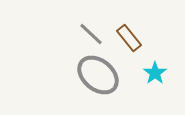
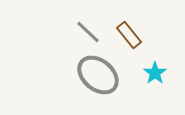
gray line: moved 3 px left, 2 px up
brown rectangle: moved 3 px up
